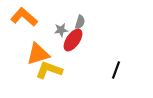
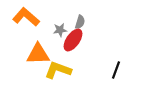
orange L-shape: moved 2 px right
gray star: moved 1 px left
orange triangle: rotated 15 degrees clockwise
yellow L-shape: moved 9 px right
